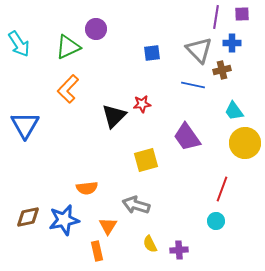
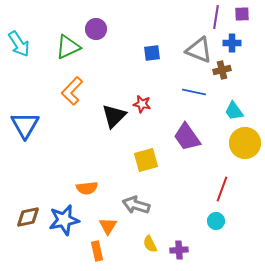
gray triangle: rotated 24 degrees counterclockwise
blue line: moved 1 px right, 7 px down
orange L-shape: moved 4 px right, 2 px down
red star: rotated 18 degrees clockwise
